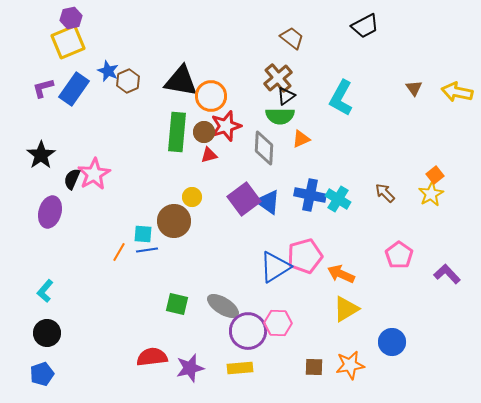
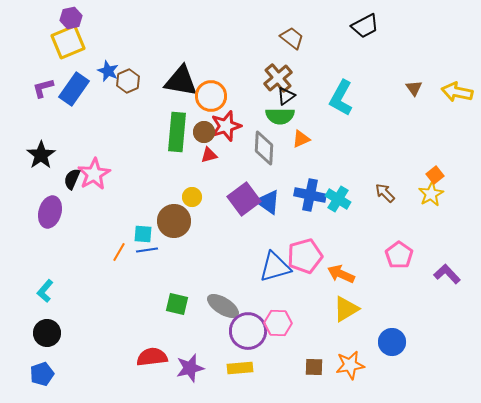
blue triangle at (275, 267): rotated 16 degrees clockwise
